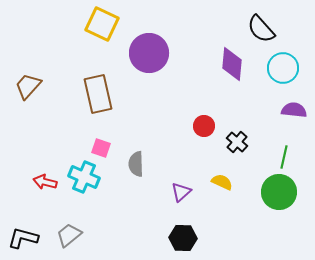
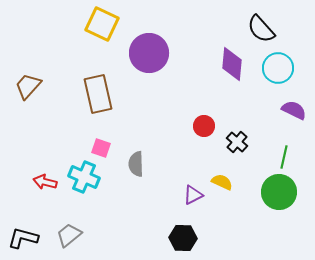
cyan circle: moved 5 px left
purple semicircle: rotated 20 degrees clockwise
purple triangle: moved 12 px right, 3 px down; rotated 15 degrees clockwise
